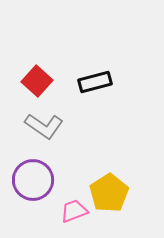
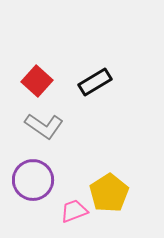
black rectangle: rotated 16 degrees counterclockwise
